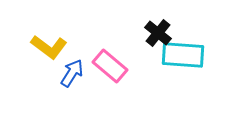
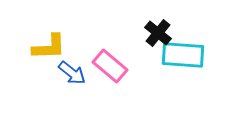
yellow L-shape: rotated 39 degrees counterclockwise
blue arrow: rotated 96 degrees clockwise
